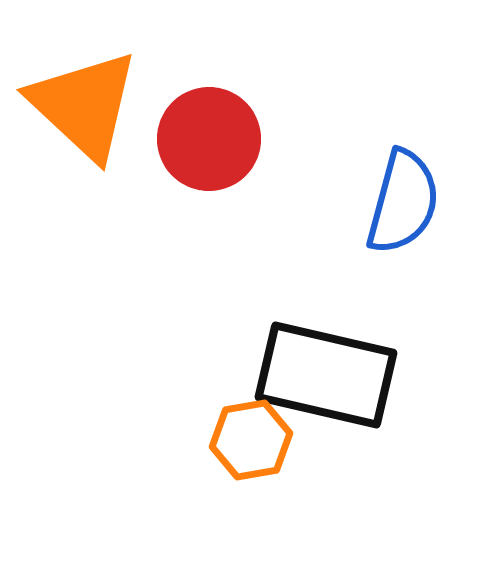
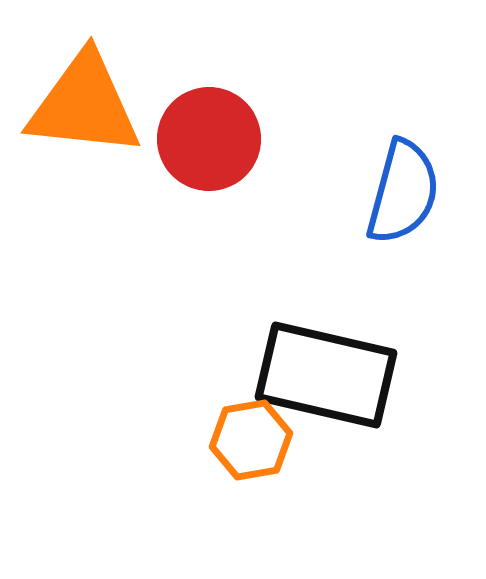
orange triangle: rotated 37 degrees counterclockwise
blue semicircle: moved 10 px up
